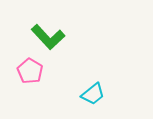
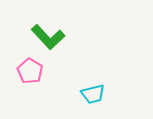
cyan trapezoid: rotated 25 degrees clockwise
